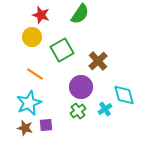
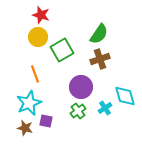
green semicircle: moved 19 px right, 20 px down
yellow circle: moved 6 px right
brown cross: moved 2 px right, 2 px up; rotated 24 degrees clockwise
orange line: rotated 36 degrees clockwise
cyan diamond: moved 1 px right, 1 px down
cyan cross: moved 1 px up
purple square: moved 4 px up; rotated 16 degrees clockwise
